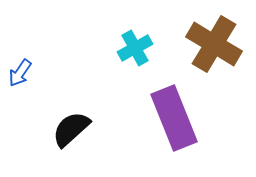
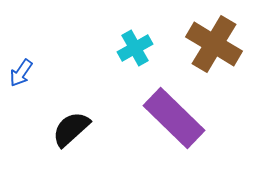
blue arrow: moved 1 px right
purple rectangle: rotated 24 degrees counterclockwise
